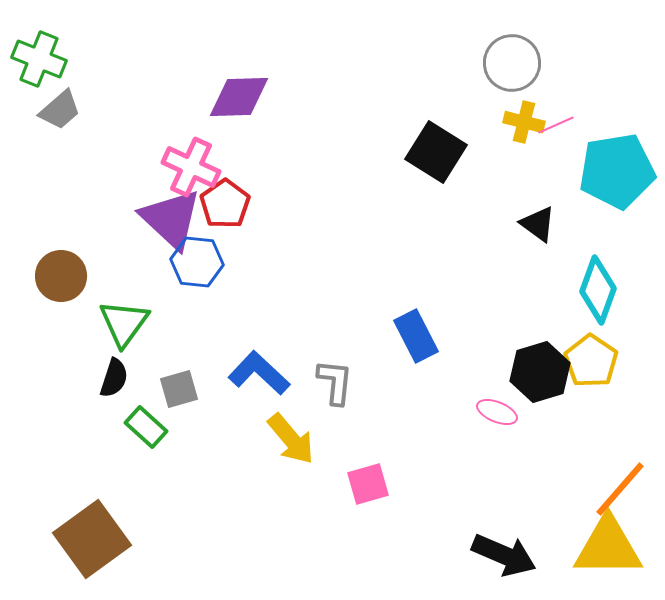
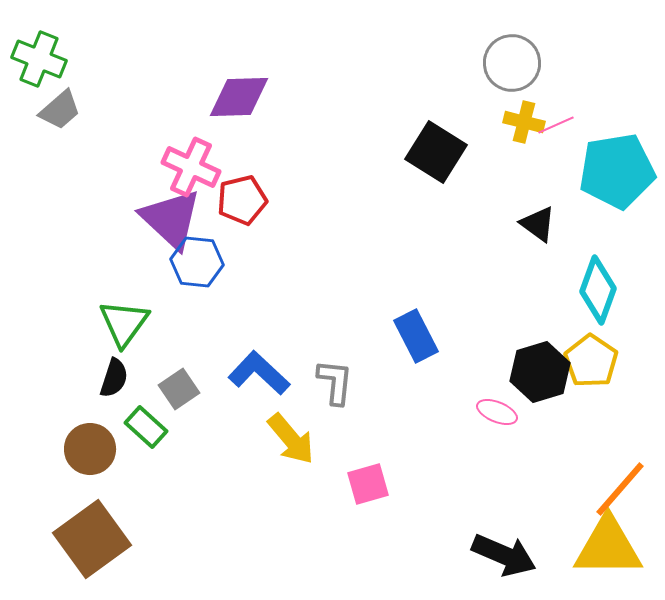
red pentagon: moved 17 px right, 4 px up; rotated 21 degrees clockwise
brown circle: moved 29 px right, 173 px down
gray square: rotated 18 degrees counterclockwise
